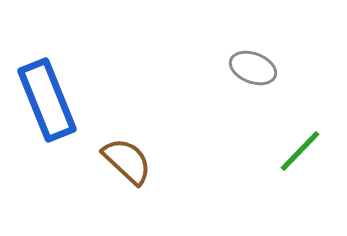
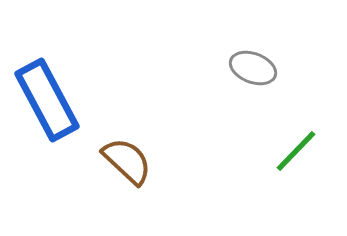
blue rectangle: rotated 6 degrees counterclockwise
green line: moved 4 px left
